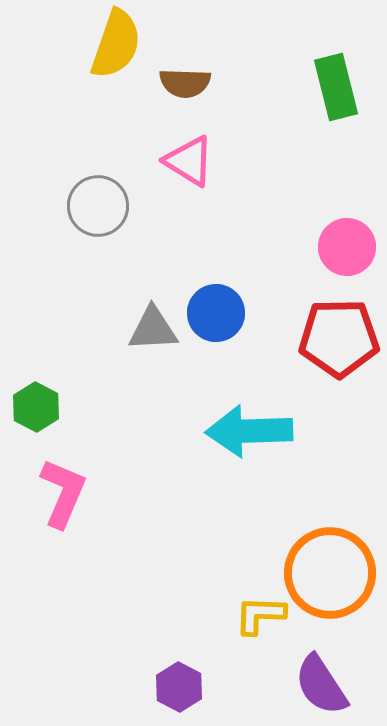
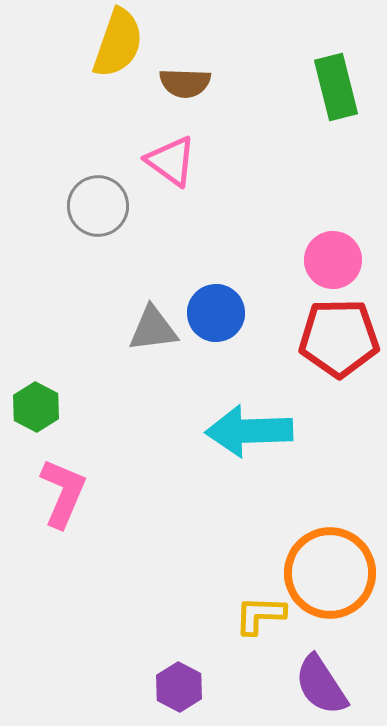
yellow semicircle: moved 2 px right, 1 px up
pink triangle: moved 18 px left; rotated 4 degrees clockwise
pink circle: moved 14 px left, 13 px down
gray triangle: rotated 4 degrees counterclockwise
